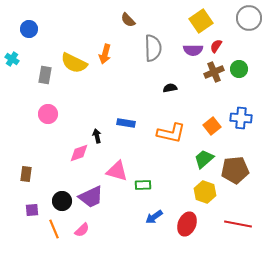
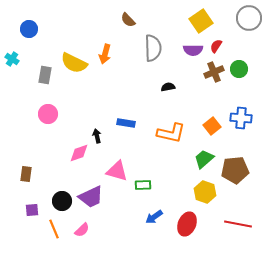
black semicircle: moved 2 px left, 1 px up
